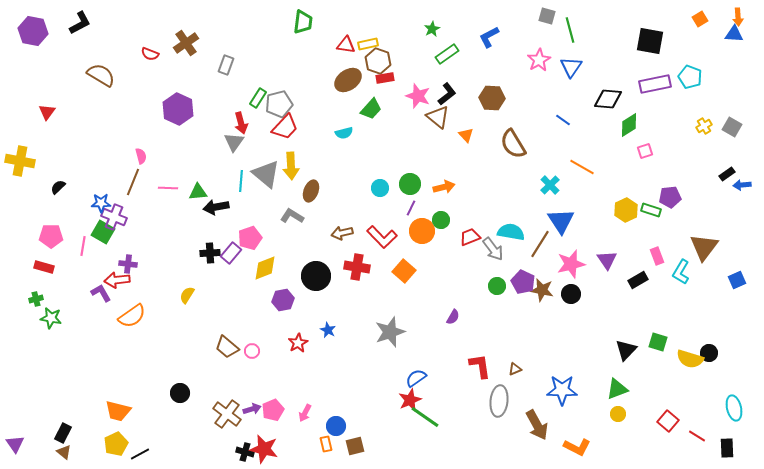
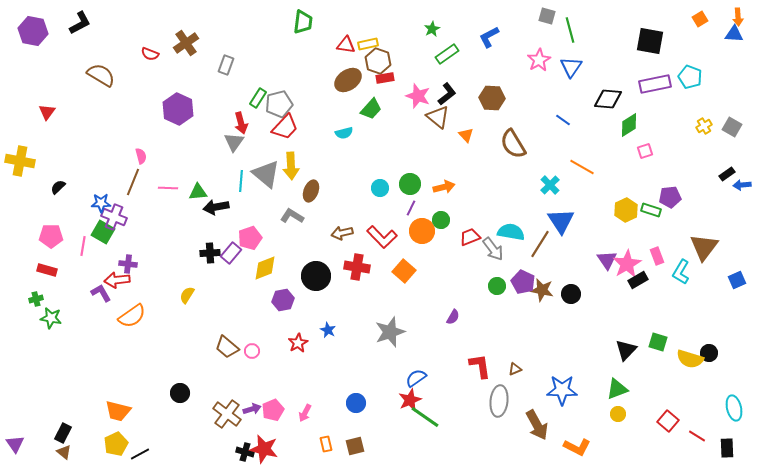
pink star at (571, 264): moved 56 px right; rotated 16 degrees counterclockwise
red rectangle at (44, 267): moved 3 px right, 3 px down
blue circle at (336, 426): moved 20 px right, 23 px up
